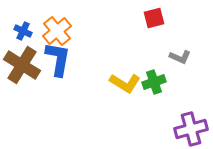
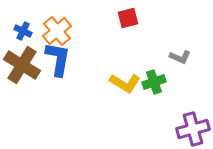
red square: moved 26 px left
purple cross: moved 2 px right
